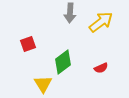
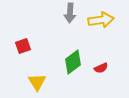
yellow arrow: moved 2 px up; rotated 30 degrees clockwise
red square: moved 5 px left, 2 px down
green diamond: moved 10 px right
yellow triangle: moved 6 px left, 2 px up
